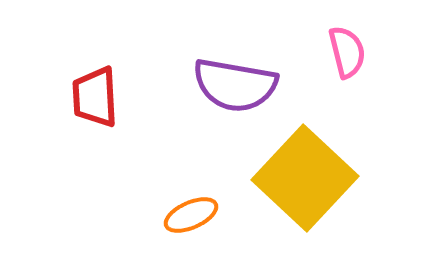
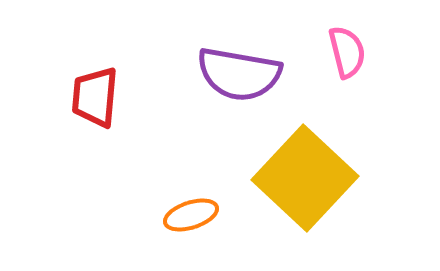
purple semicircle: moved 4 px right, 11 px up
red trapezoid: rotated 8 degrees clockwise
orange ellipse: rotated 6 degrees clockwise
